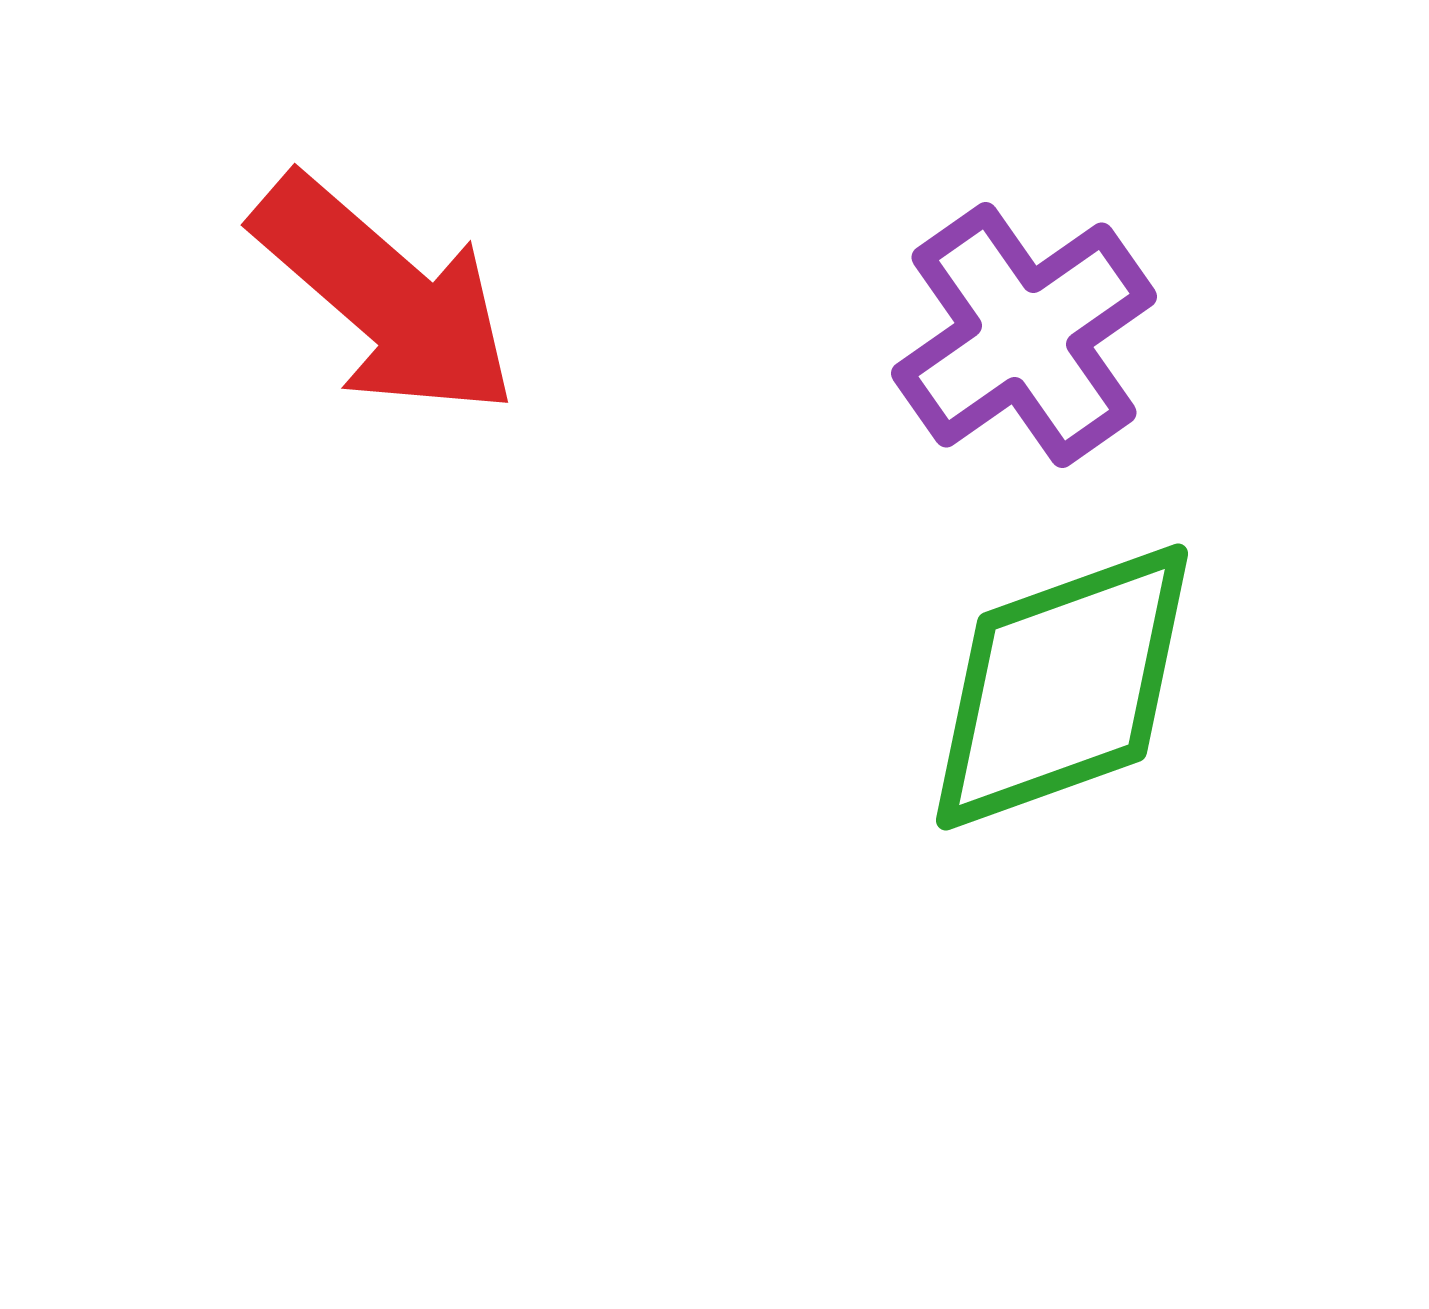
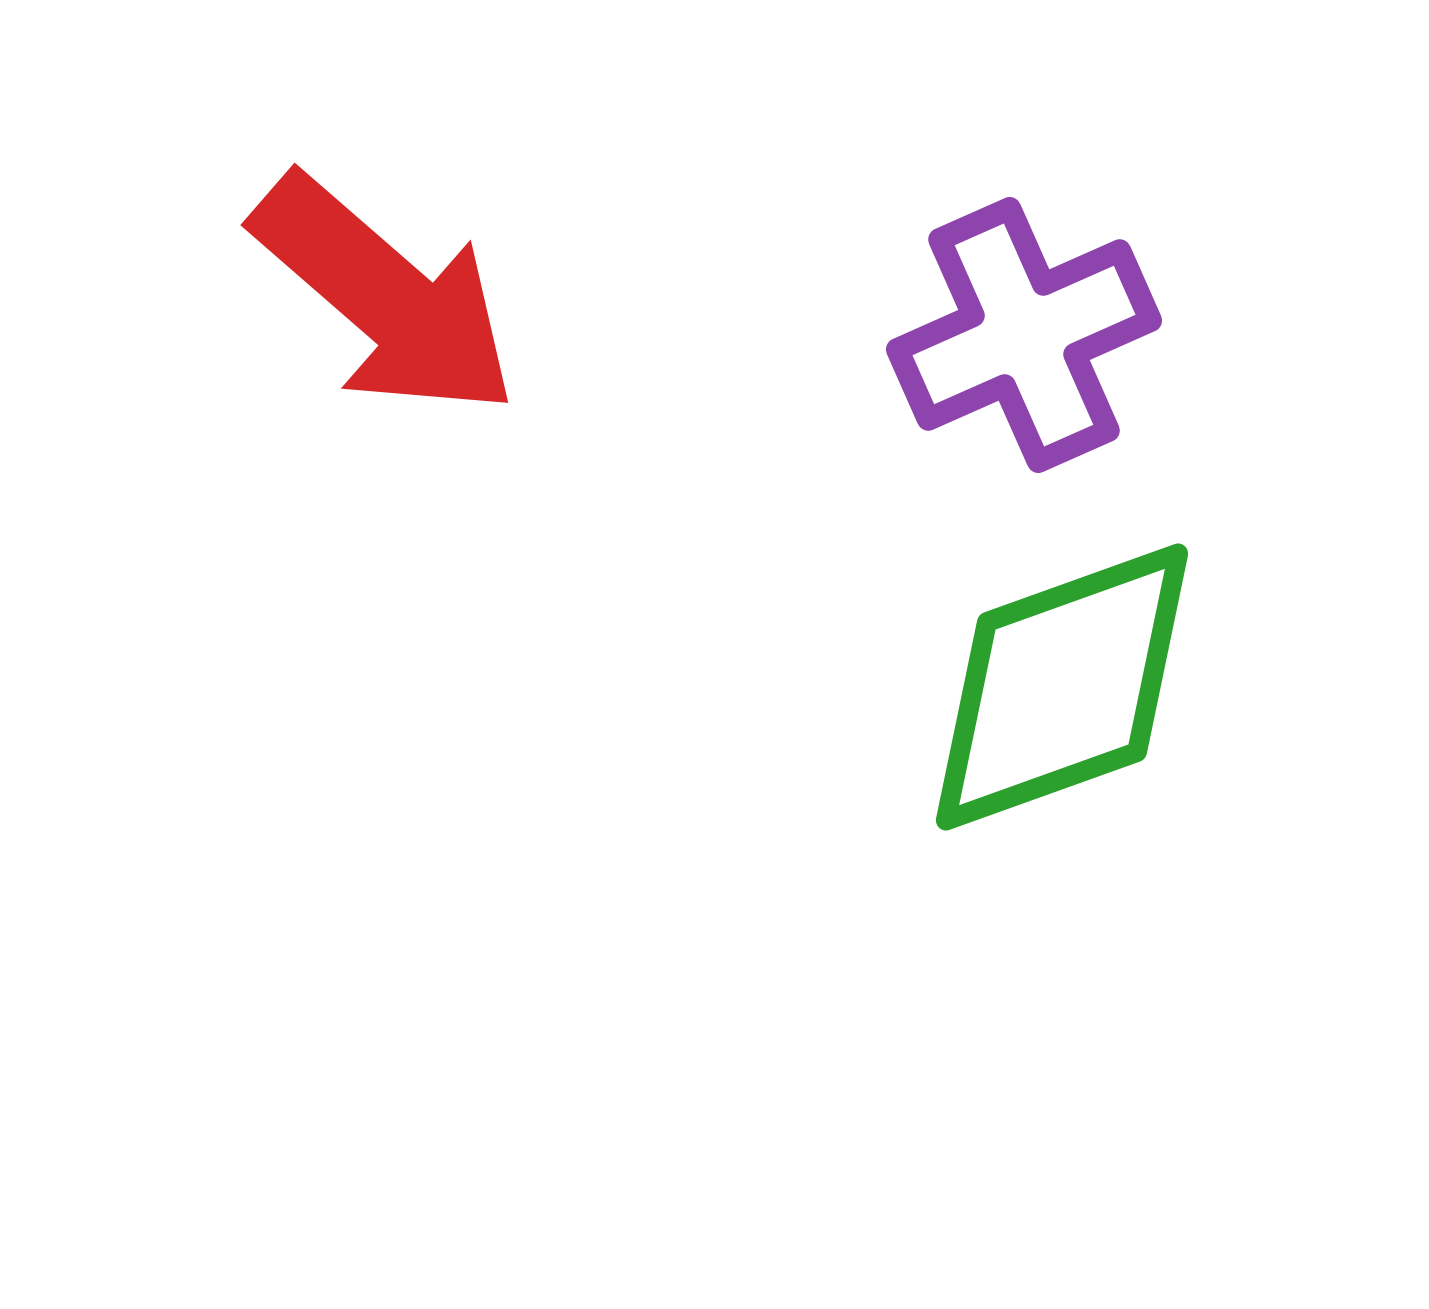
purple cross: rotated 11 degrees clockwise
